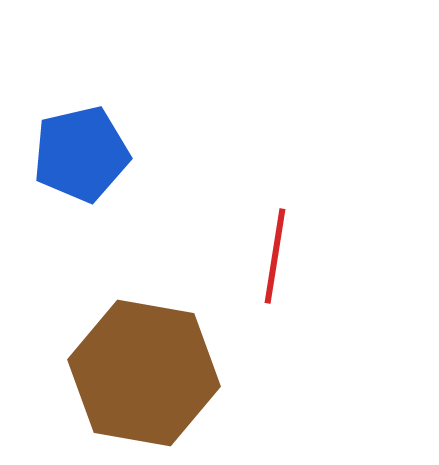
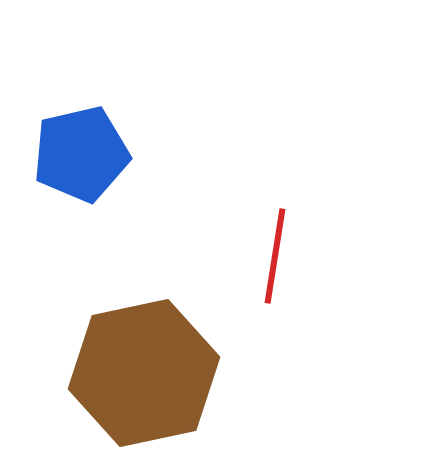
brown hexagon: rotated 22 degrees counterclockwise
